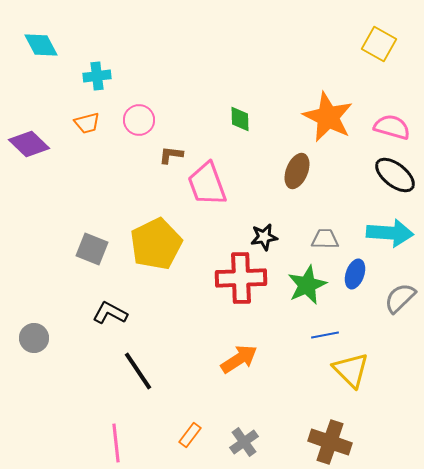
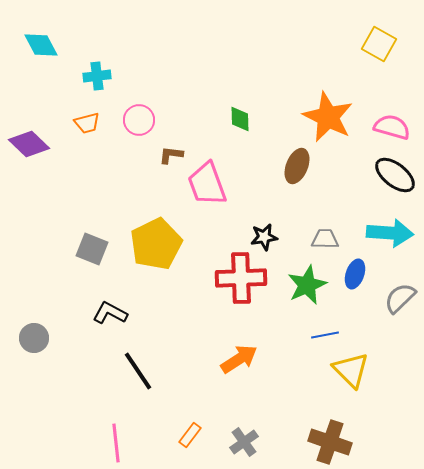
brown ellipse: moved 5 px up
